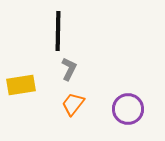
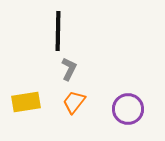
yellow rectangle: moved 5 px right, 17 px down
orange trapezoid: moved 1 px right, 2 px up
